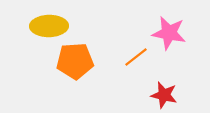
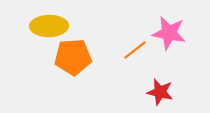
orange line: moved 1 px left, 7 px up
orange pentagon: moved 2 px left, 4 px up
red star: moved 4 px left, 3 px up
